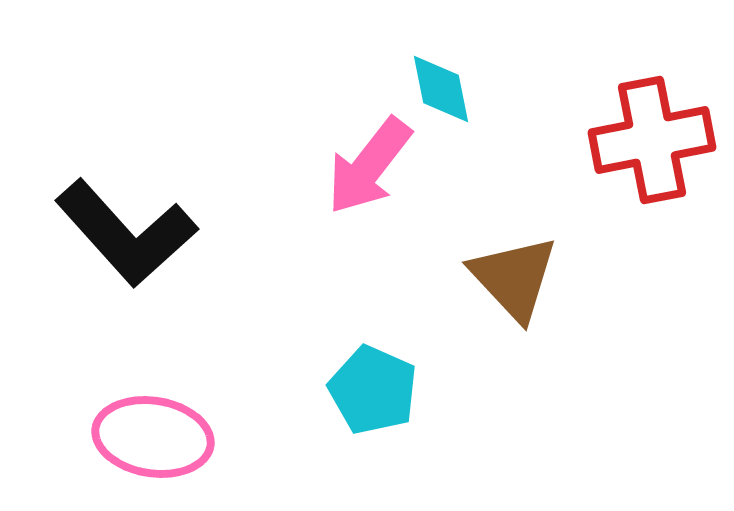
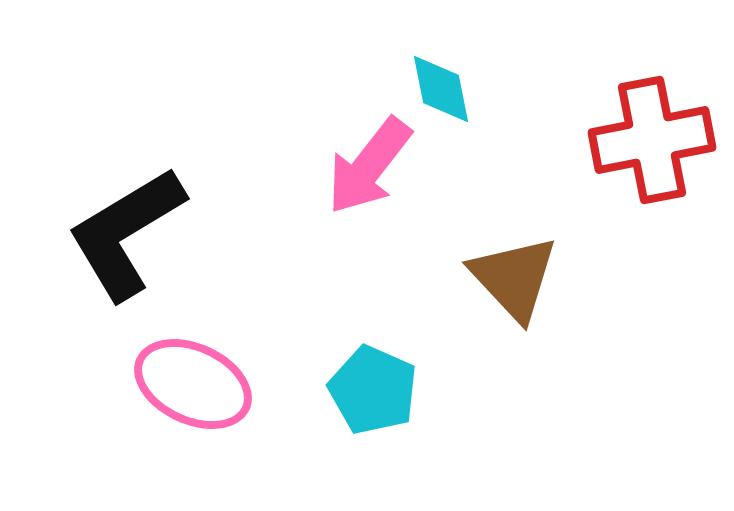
black L-shape: rotated 101 degrees clockwise
pink ellipse: moved 40 px right, 53 px up; rotated 16 degrees clockwise
